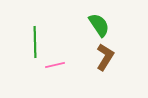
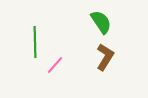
green semicircle: moved 2 px right, 3 px up
pink line: rotated 36 degrees counterclockwise
